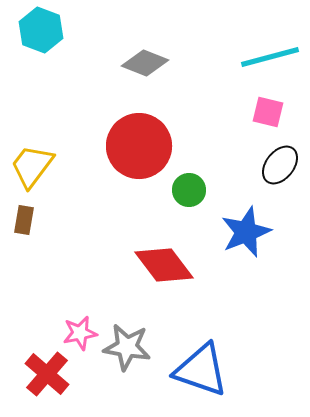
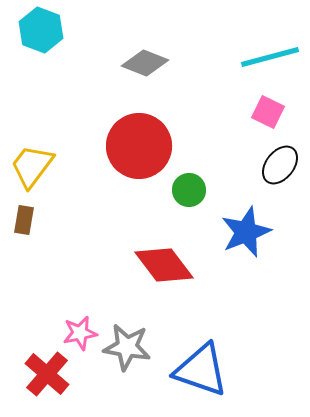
pink square: rotated 12 degrees clockwise
